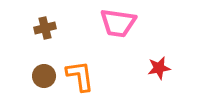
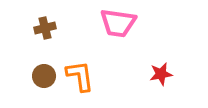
red star: moved 2 px right, 6 px down
